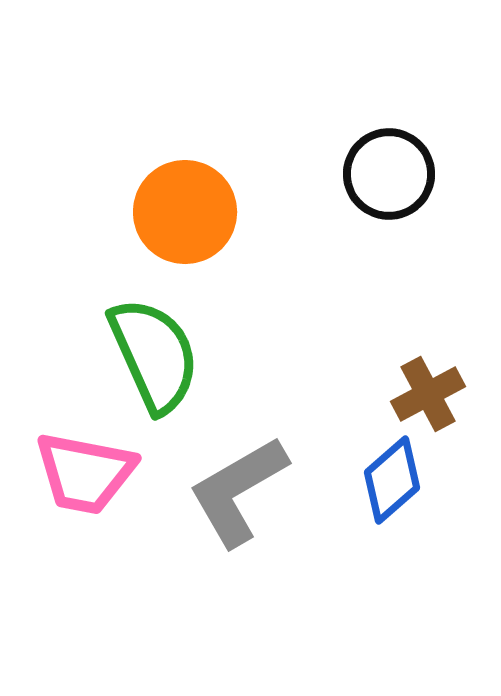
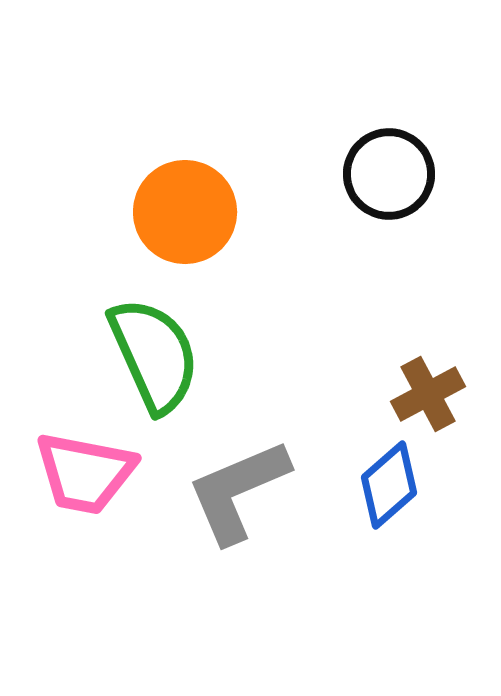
blue diamond: moved 3 px left, 5 px down
gray L-shape: rotated 7 degrees clockwise
